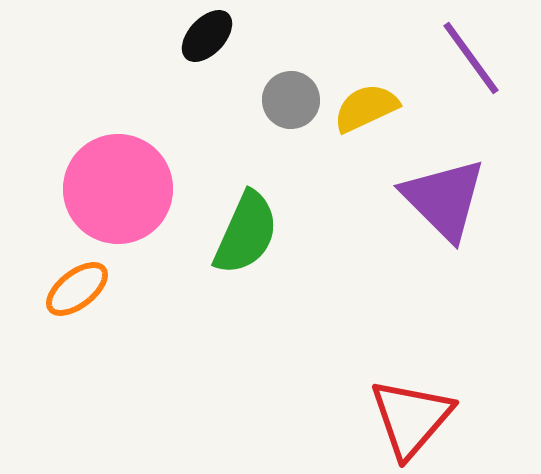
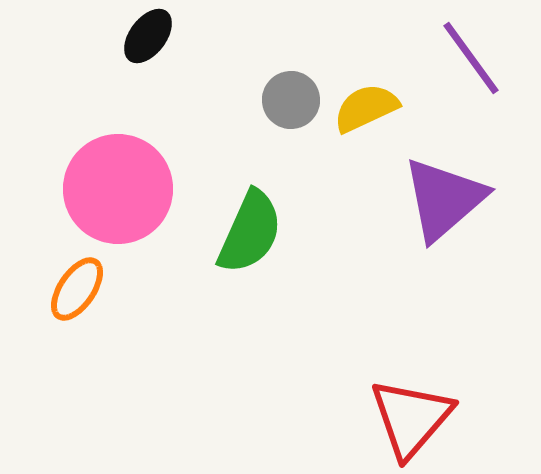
black ellipse: moved 59 px left; rotated 6 degrees counterclockwise
purple triangle: rotated 34 degrees clockwise
green semicircle: moved 4 px right, 1 px up
orange ellipse: rotated 18 degrees counterclockwise
